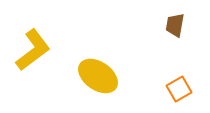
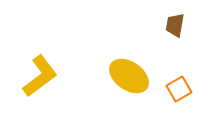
yellow L-shape: moved 7 px right, 26 px down
yellow ellipse: moved 31 px right
